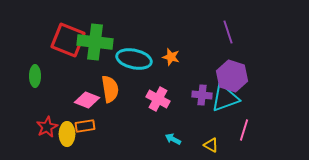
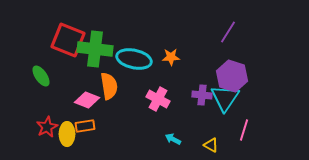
purple line: rotated 50 degrees clockwise
green cross: moved 7 px down
orange star: rotated 18 degrees counterclockwise
green ellipse: moved 6 px right; rotated 35 degrees counterclockwise
orange semicircle: moved 1 px left, 3 px up
cyan triangle: rotated 36 degrees counterclockwise
